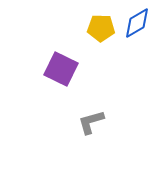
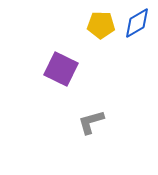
yellow pentagon: moved 3 px up
